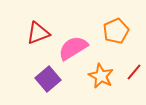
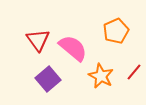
red triangle: moved 7 px down; rotated 45 degrees counterclockwise
pink semicircle: rotated 72 degrees clockwise
